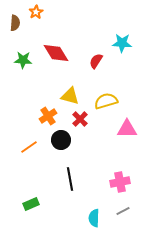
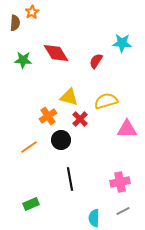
orange star: moved 4 px left
yellow triangle: moved 1 px left, 1 px down
